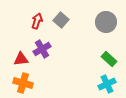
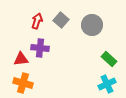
gray circle: moved 14 px left, 3 px down
purple cross: moved 2 px left, 1 px up; rotated 36 degrees clockwise
